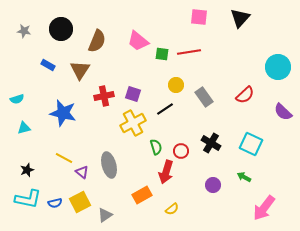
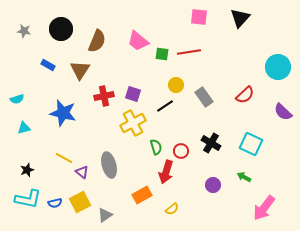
black line: moved 3 px up
